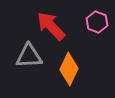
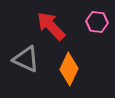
pink hexagon: rotated 15 degrees counterclockwise
gray triangle: moved 3 px left, 3 px down; rotated 28 degrees clockwise
